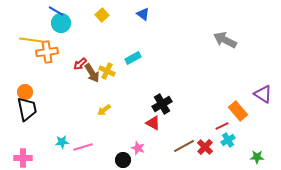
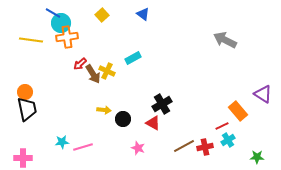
blue line: moved 3 px left, 2 px down
orange cross: moved 20 px right, 15 px up
brown arrow: moved 1 px right, 1 px down
yellow arrow: rotated 136 degrees counterclockwise
red cross: rotated 35 degrees clockwise
black circle: moved 41 px up
